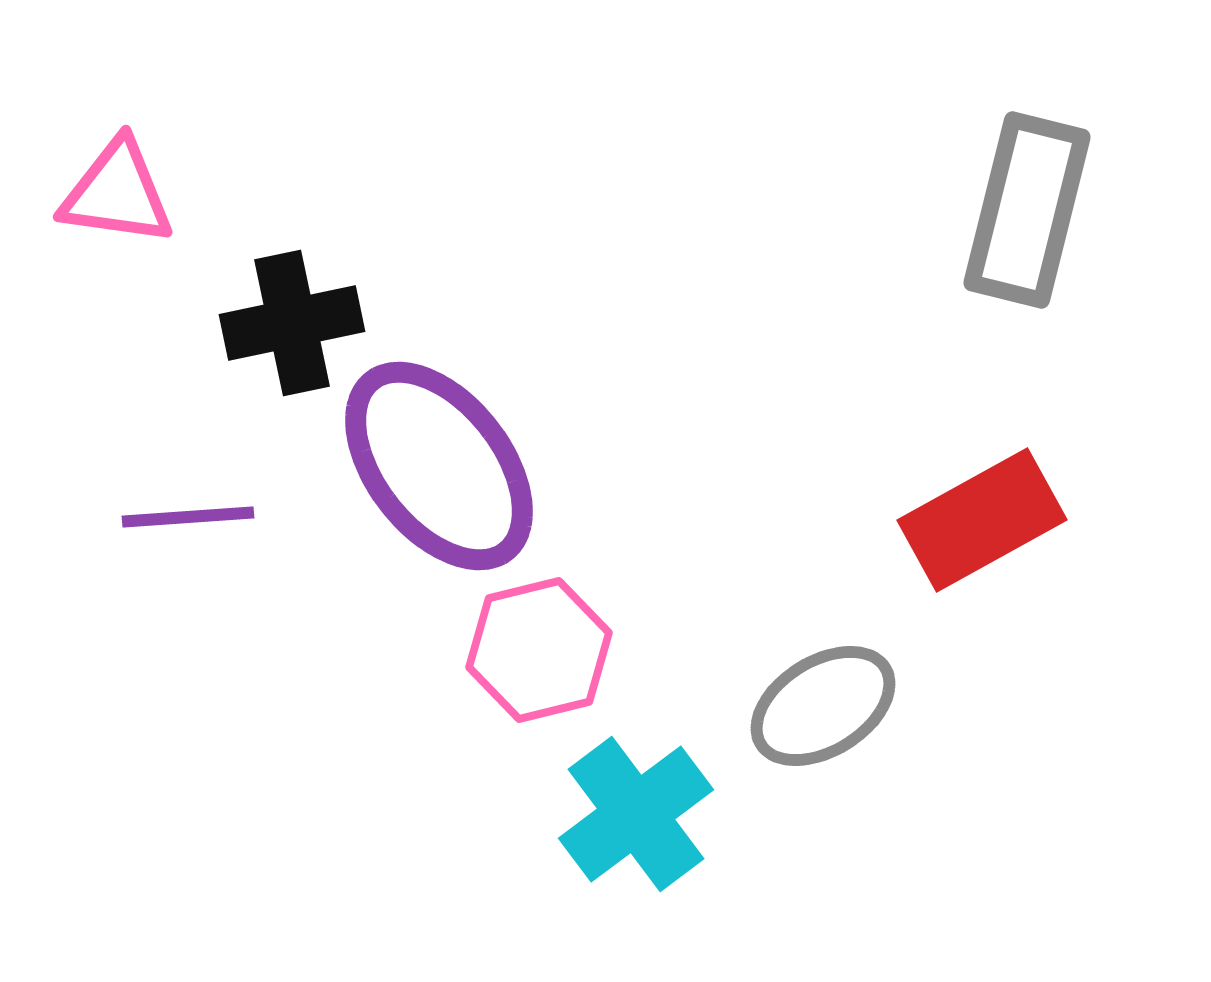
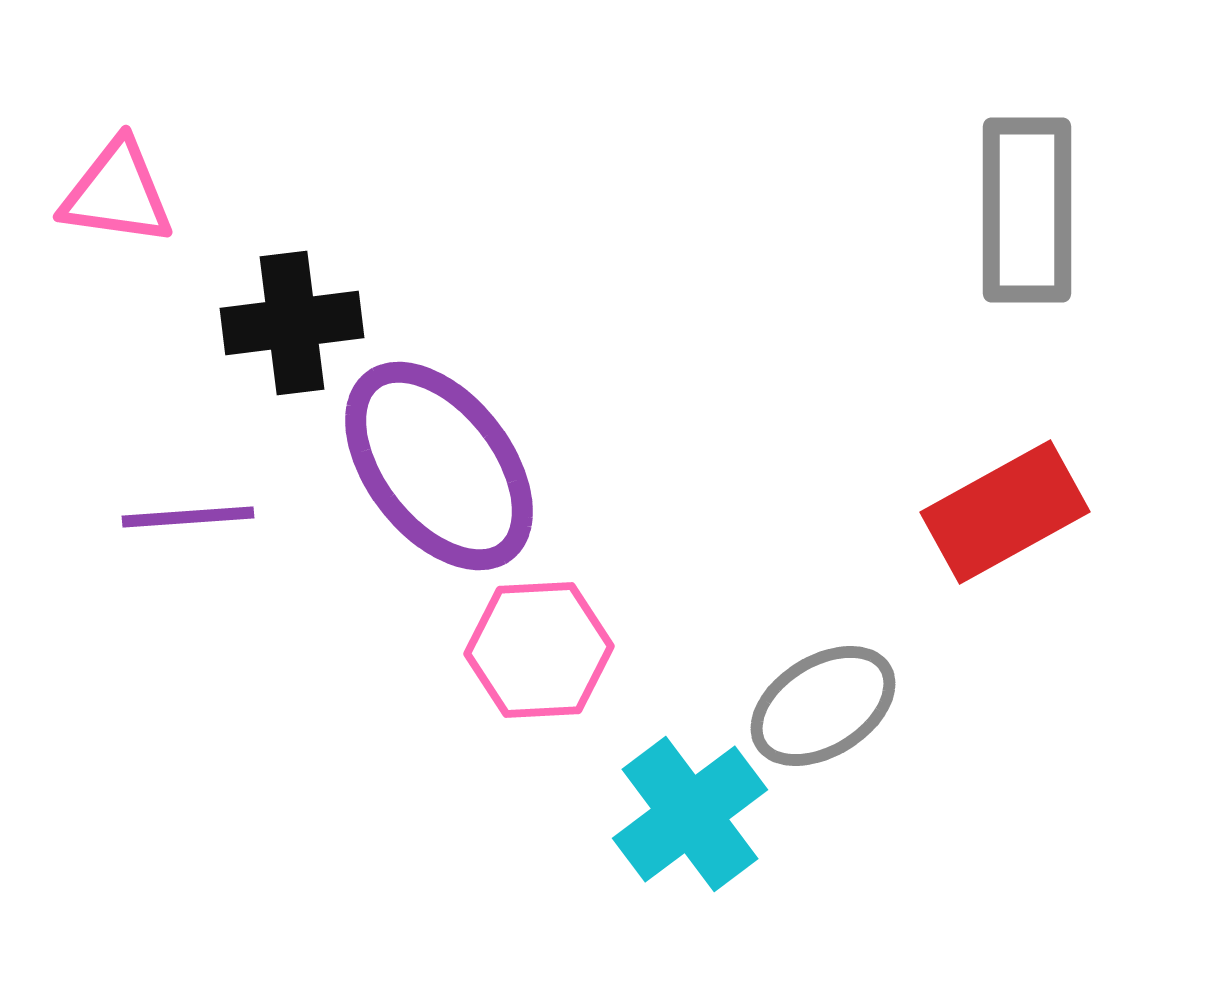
gray rectangle: rotated 14 degrees counterclockwise
black cross: rotated 5 degrees clockwise
red rectangle: moved 23 px right, 8 px up
pink hexagon: rotated 11 degrees clockwise
cyan cross: moved 54 px right
